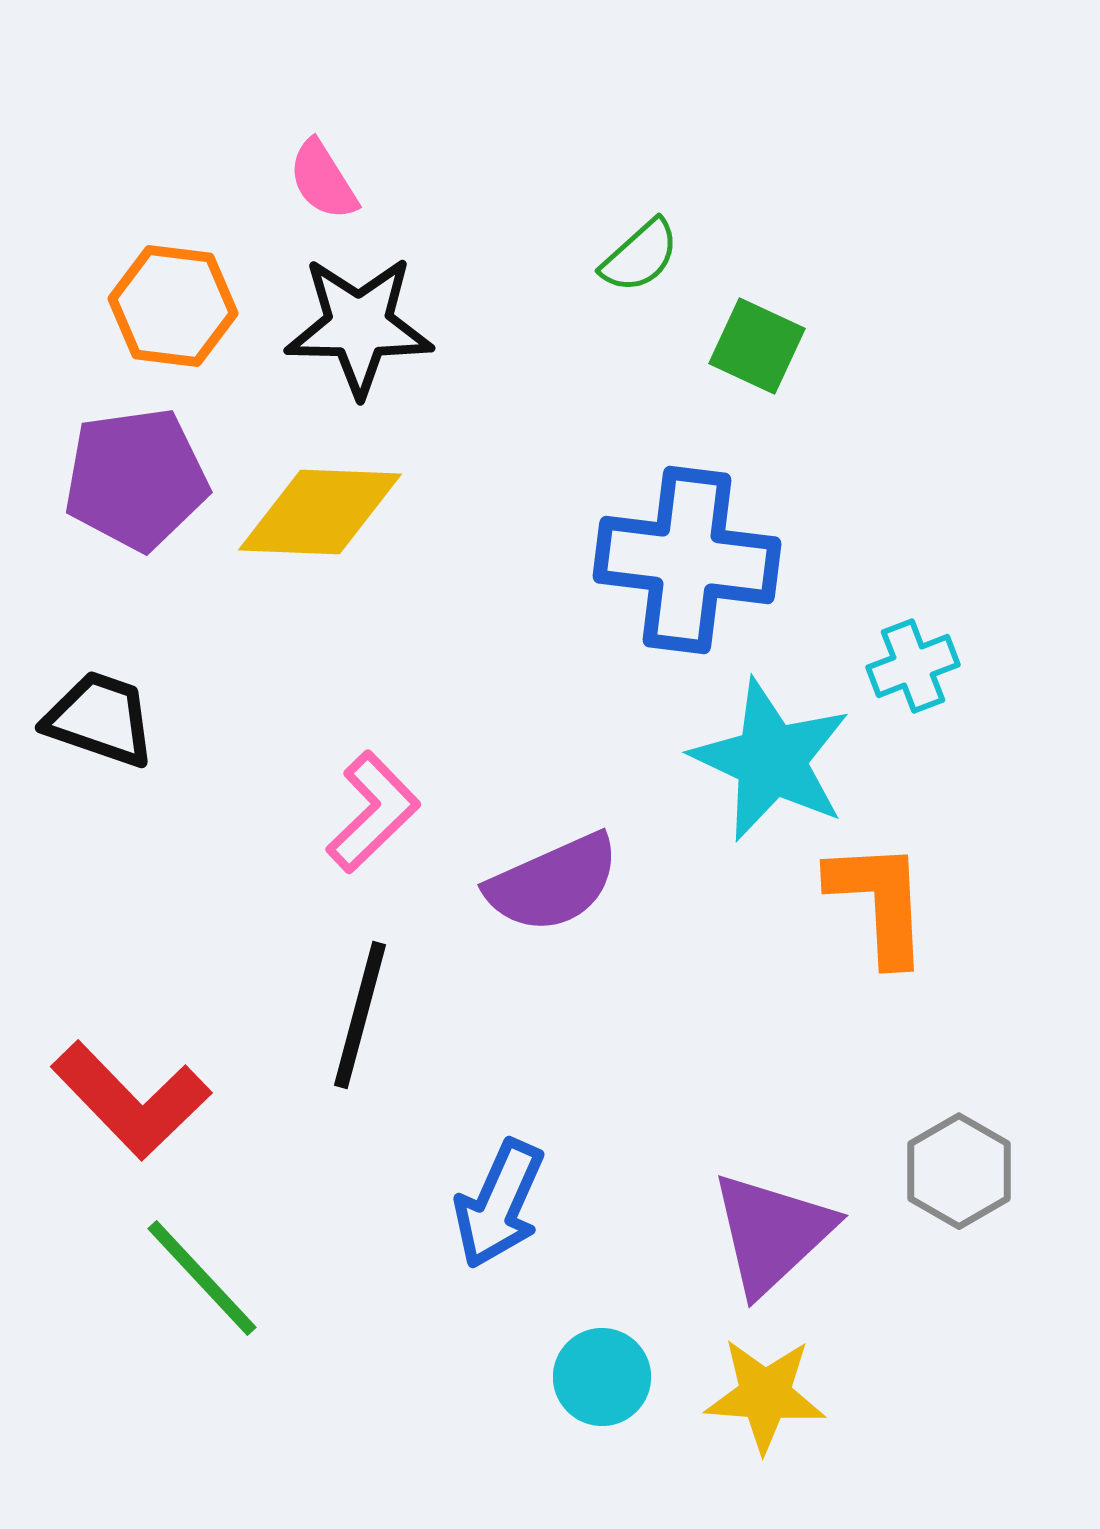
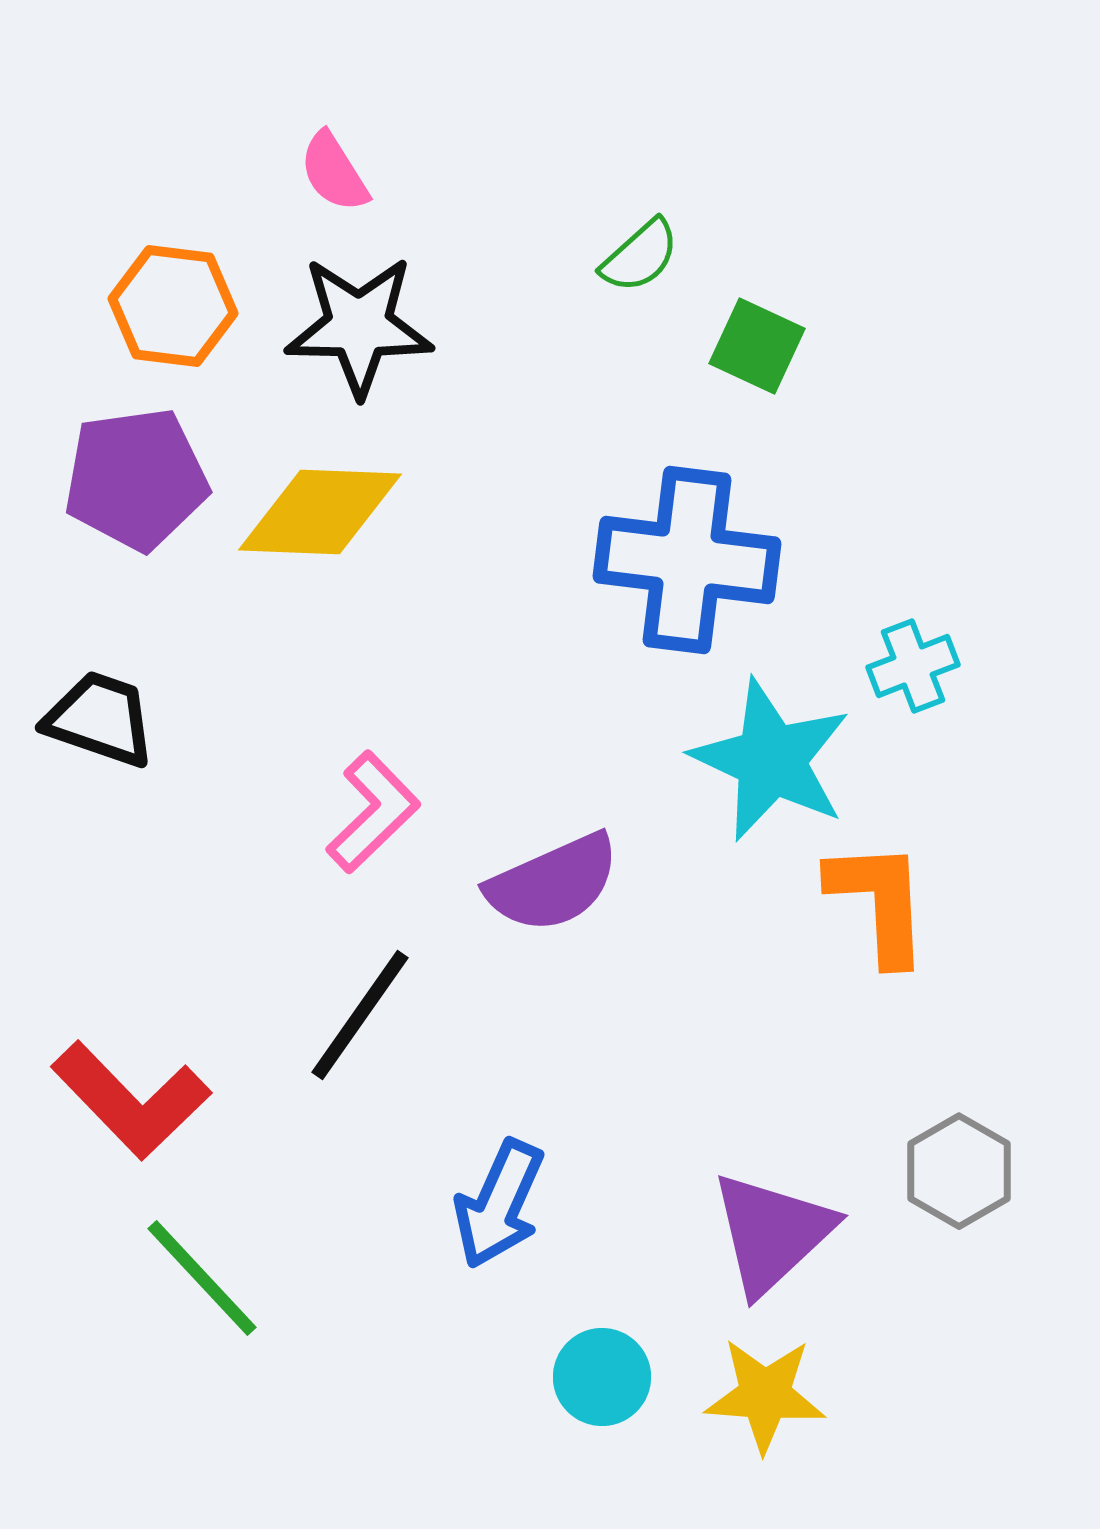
pink semicircle: moved 11 px right, 8 px up
black line: rotated 20 degrees clockwise
